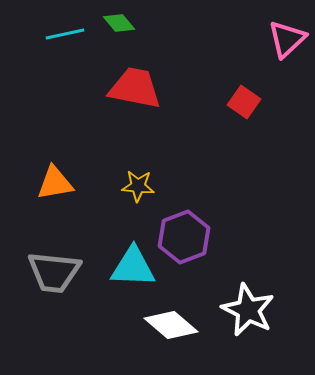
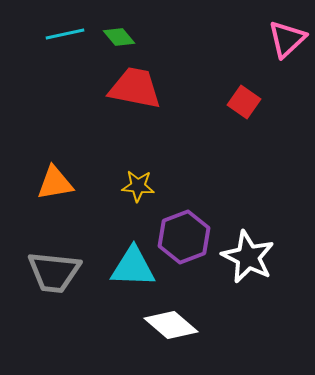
green diamond: moved 14 px down
white star: moved 53 px up
